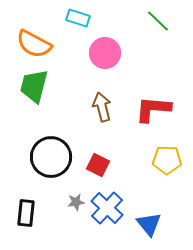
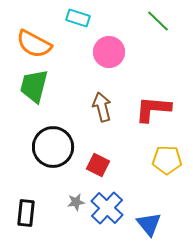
pink circle: moved 4 px right, 1 px up
black circle: moved 2 px right, 10 px up
